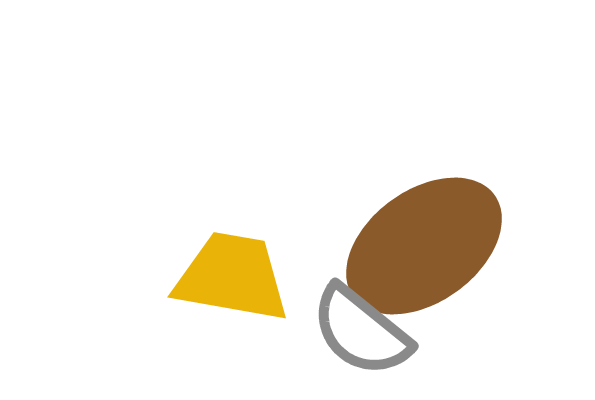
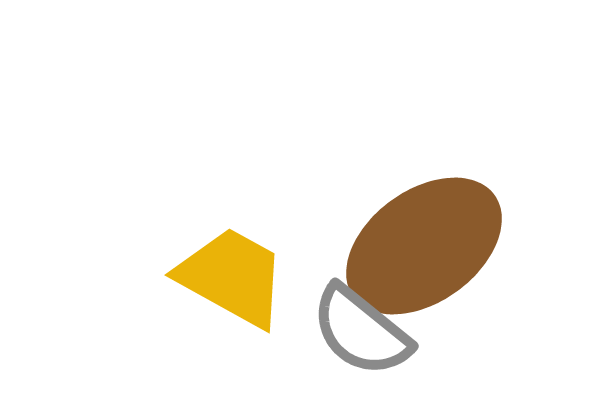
yellow trapezoid: rotated 19 degrees clockwise
